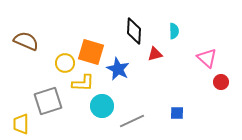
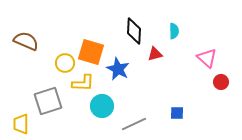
gray line: moved 2 px right, 3 px down
